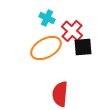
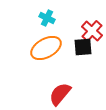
red cross: moved 20 px right
red semicircle: rotated 35 degrees clockwise
